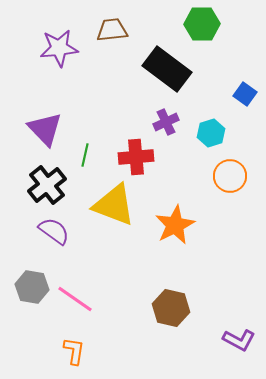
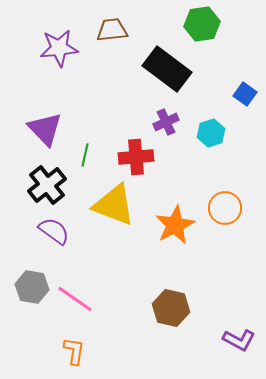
green hexagon: rotated 8 degrees counterclockwise
orange circle: moved 5 px left, 32 px down
